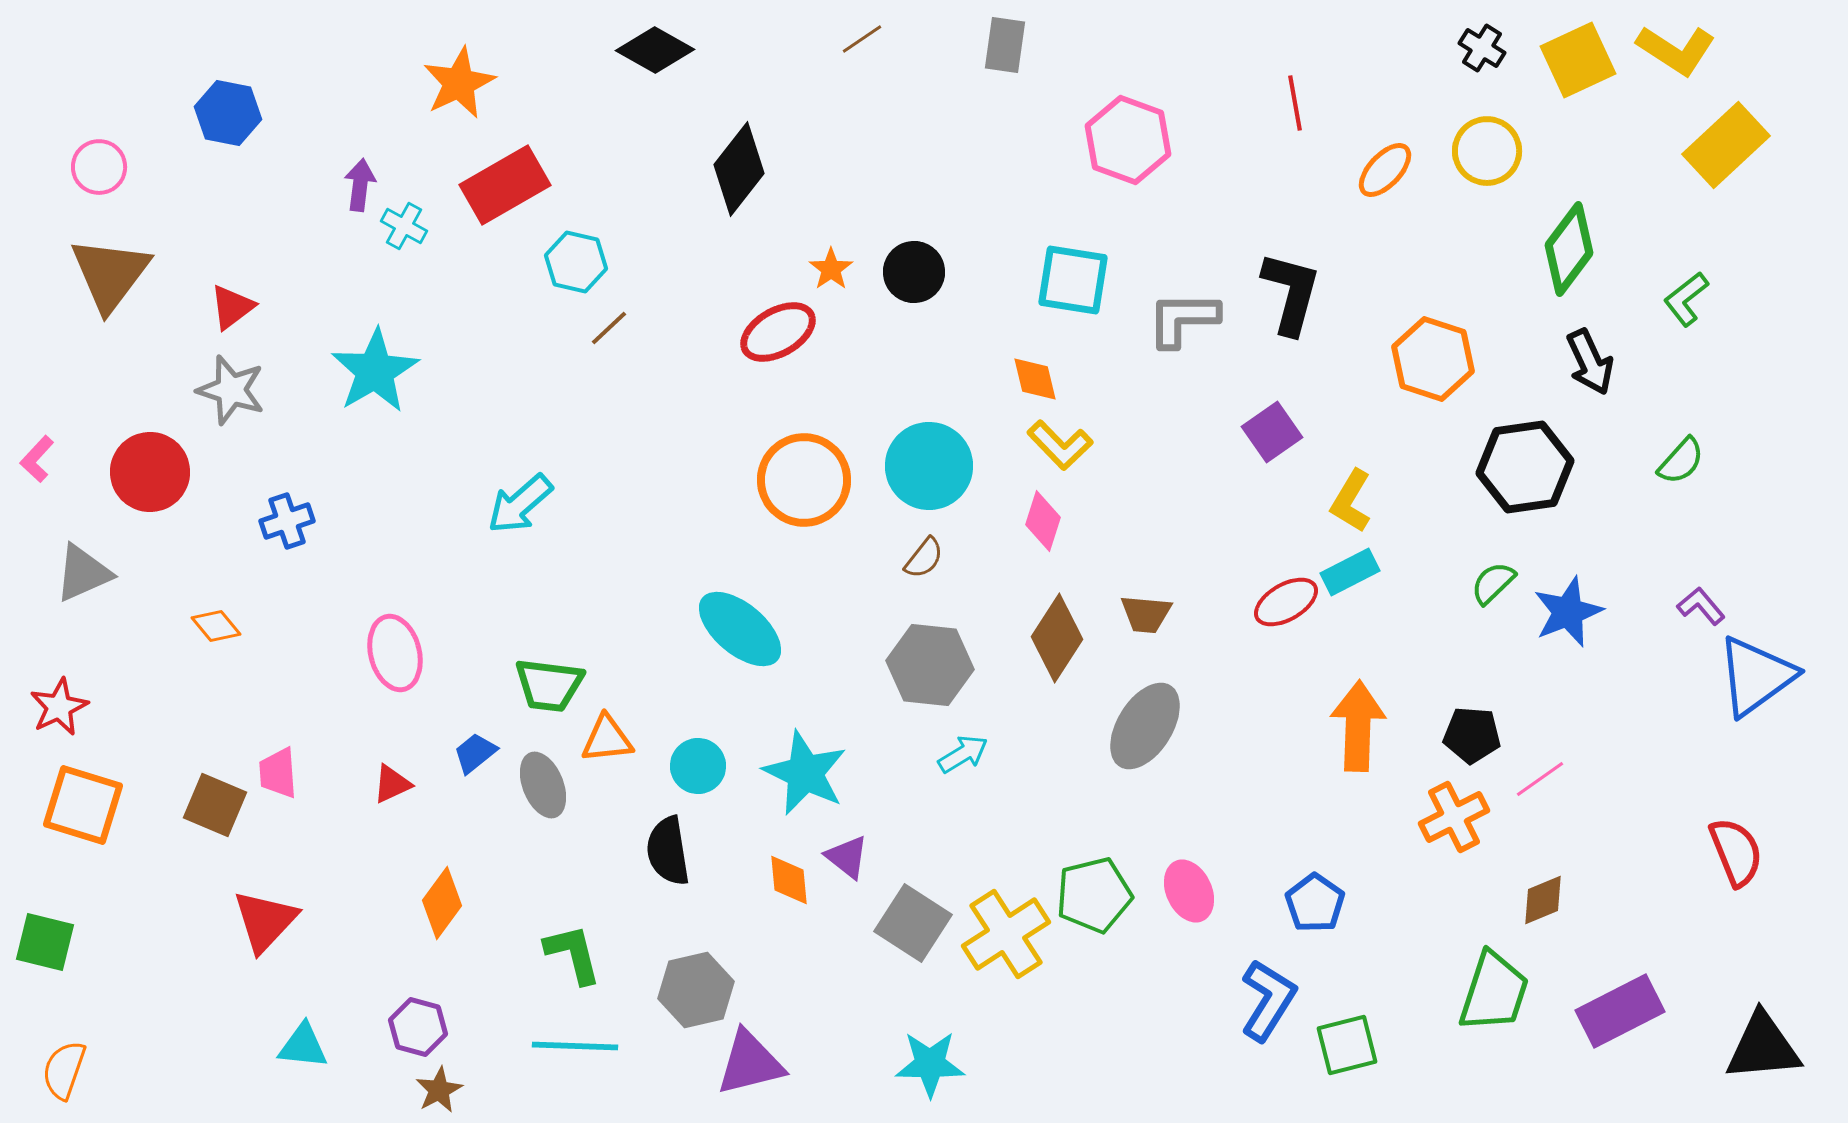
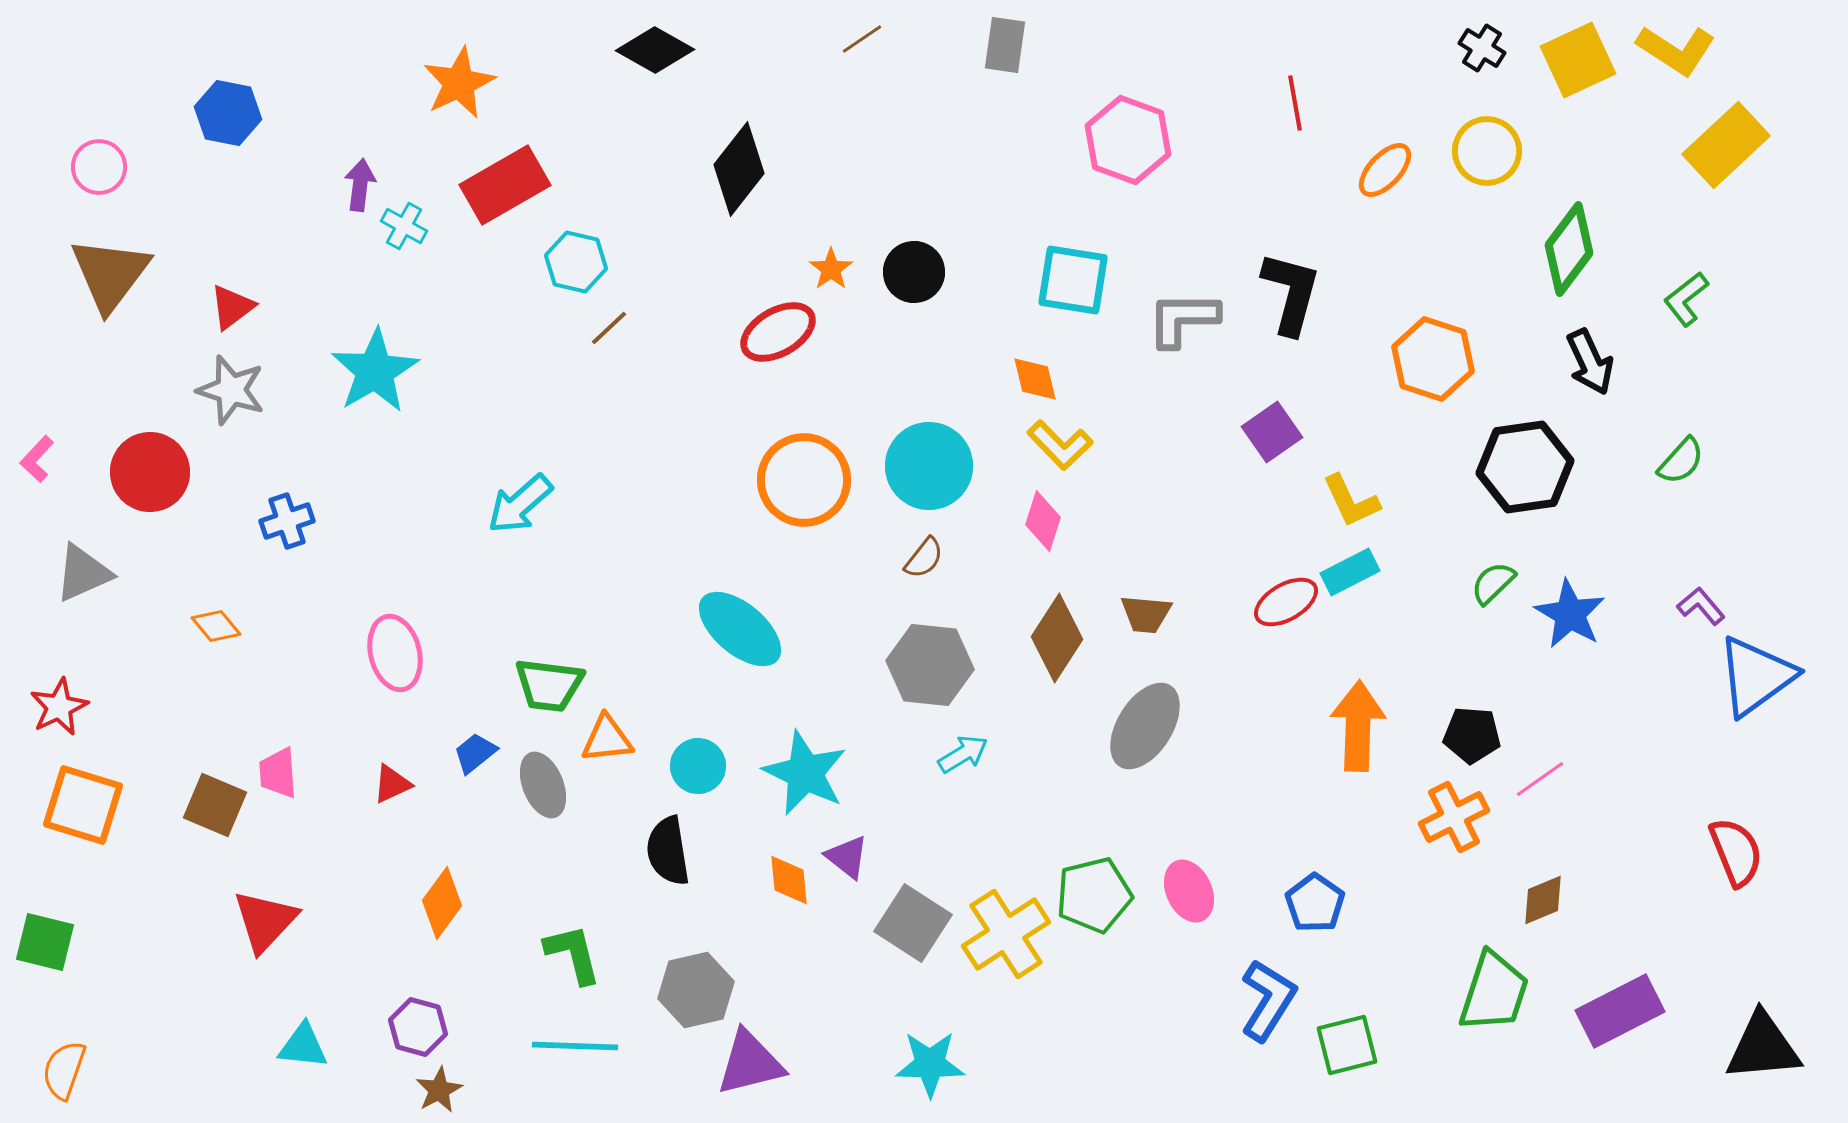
yellow L-shape at (1351, 501): rotated 56 degrees counterclockwise
blue star at (1568, 612): moved 2 px right, 2 px down; rotated 20 degrees counterclockwise
